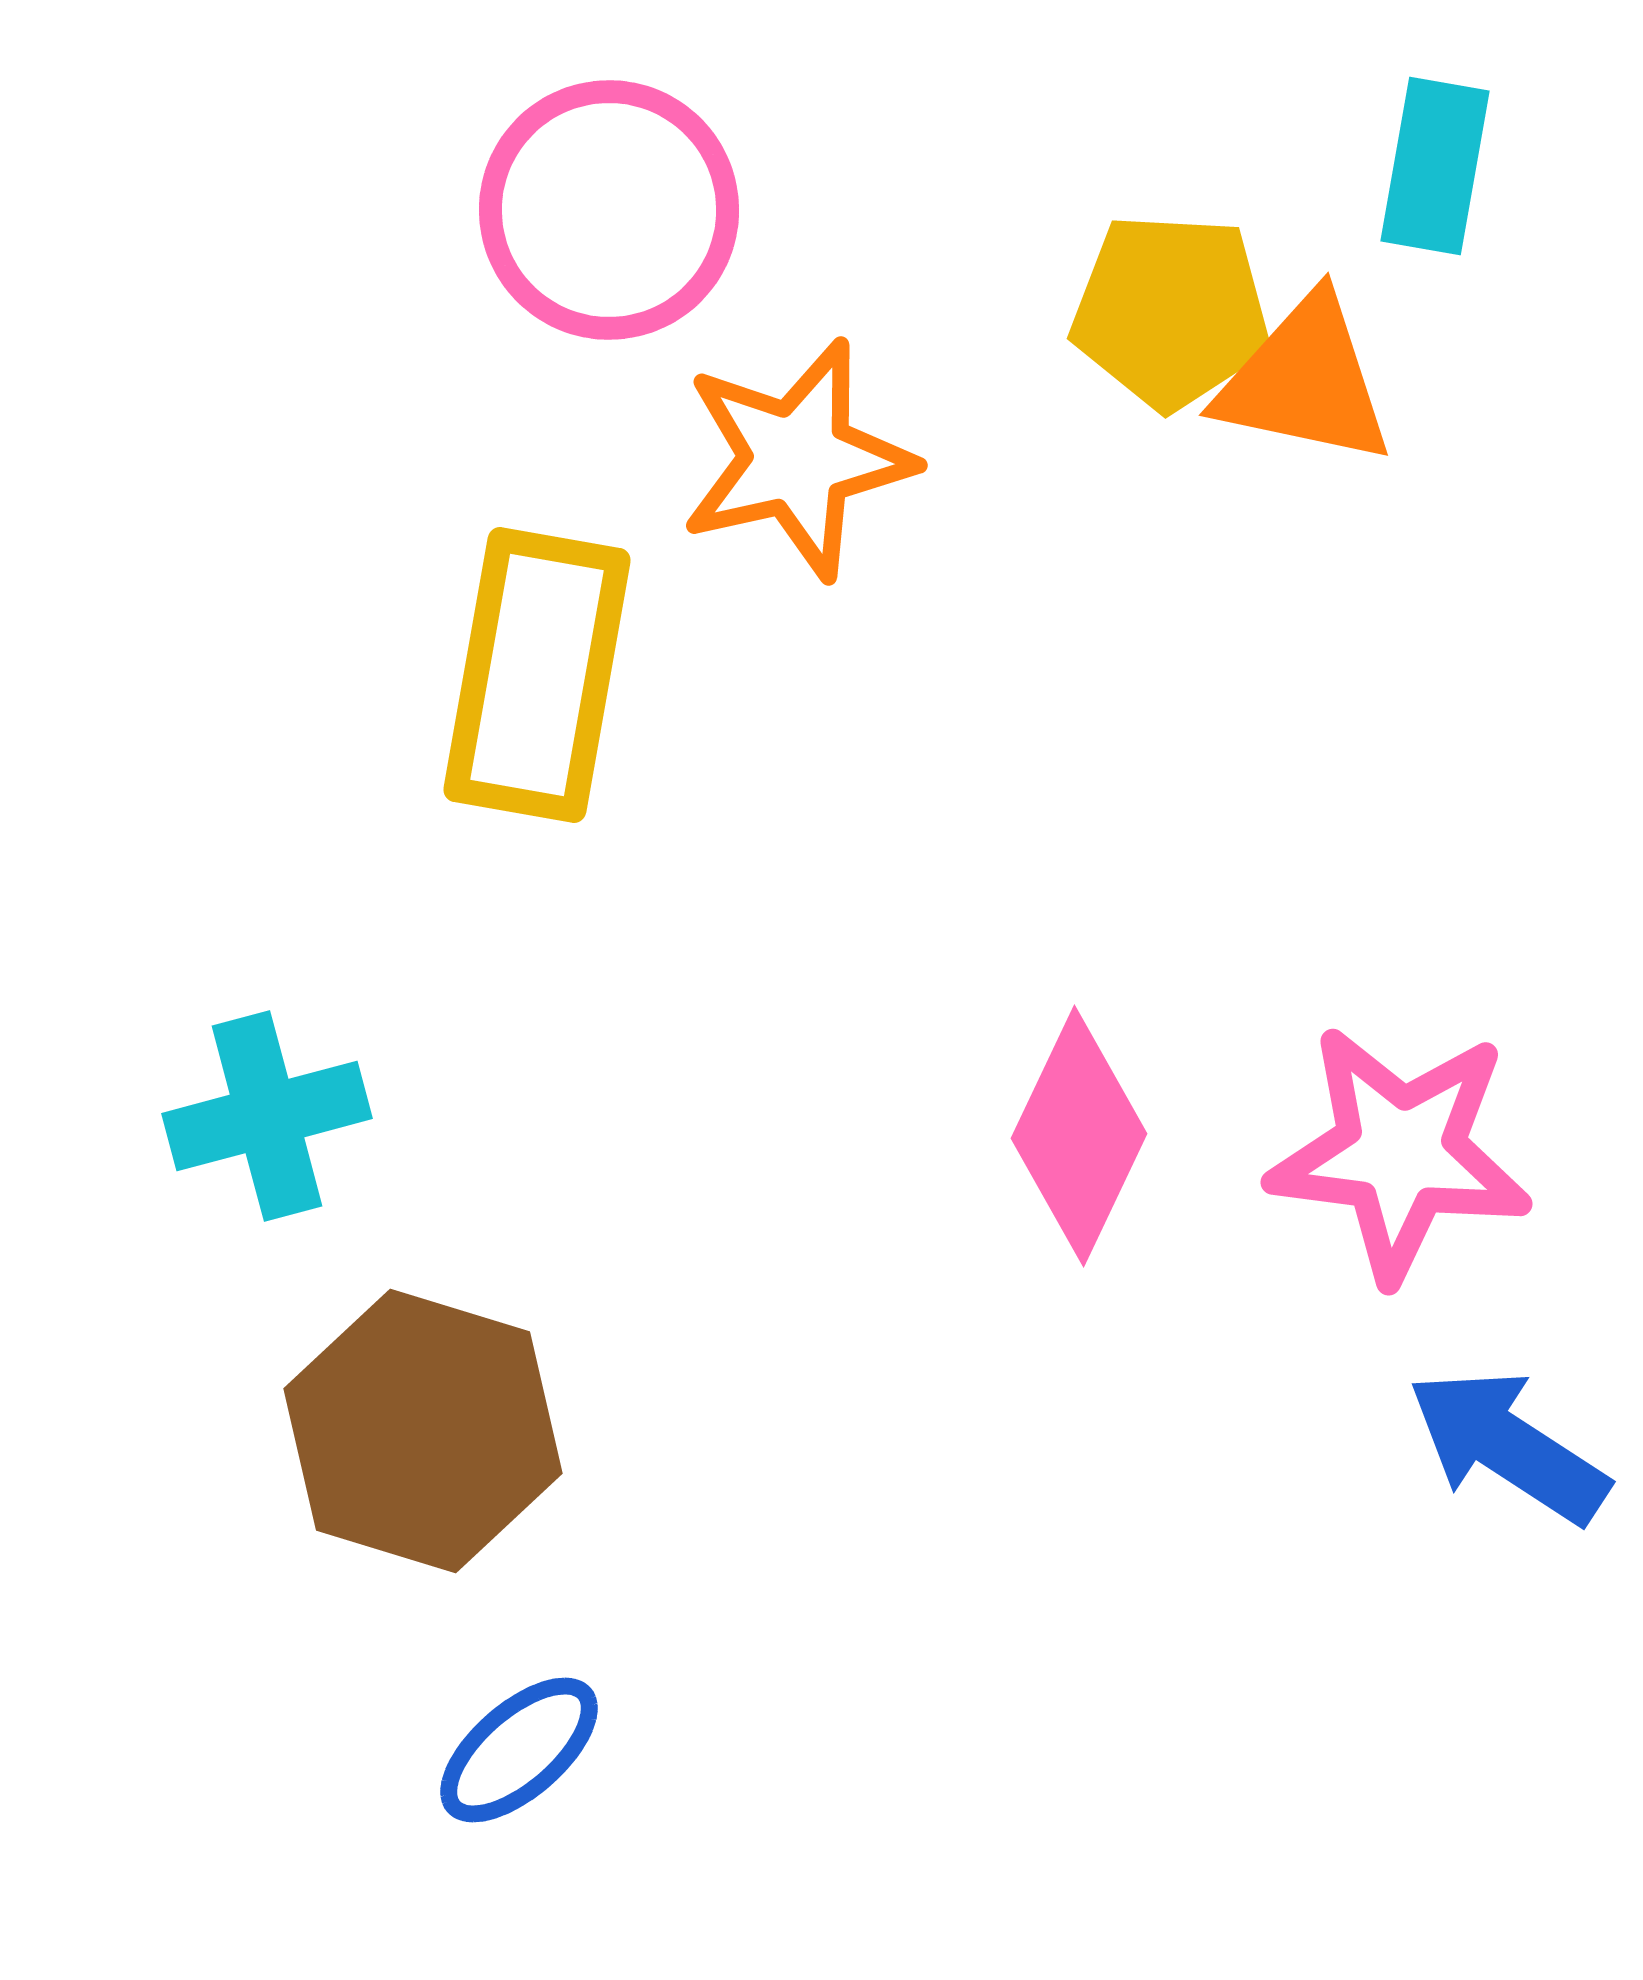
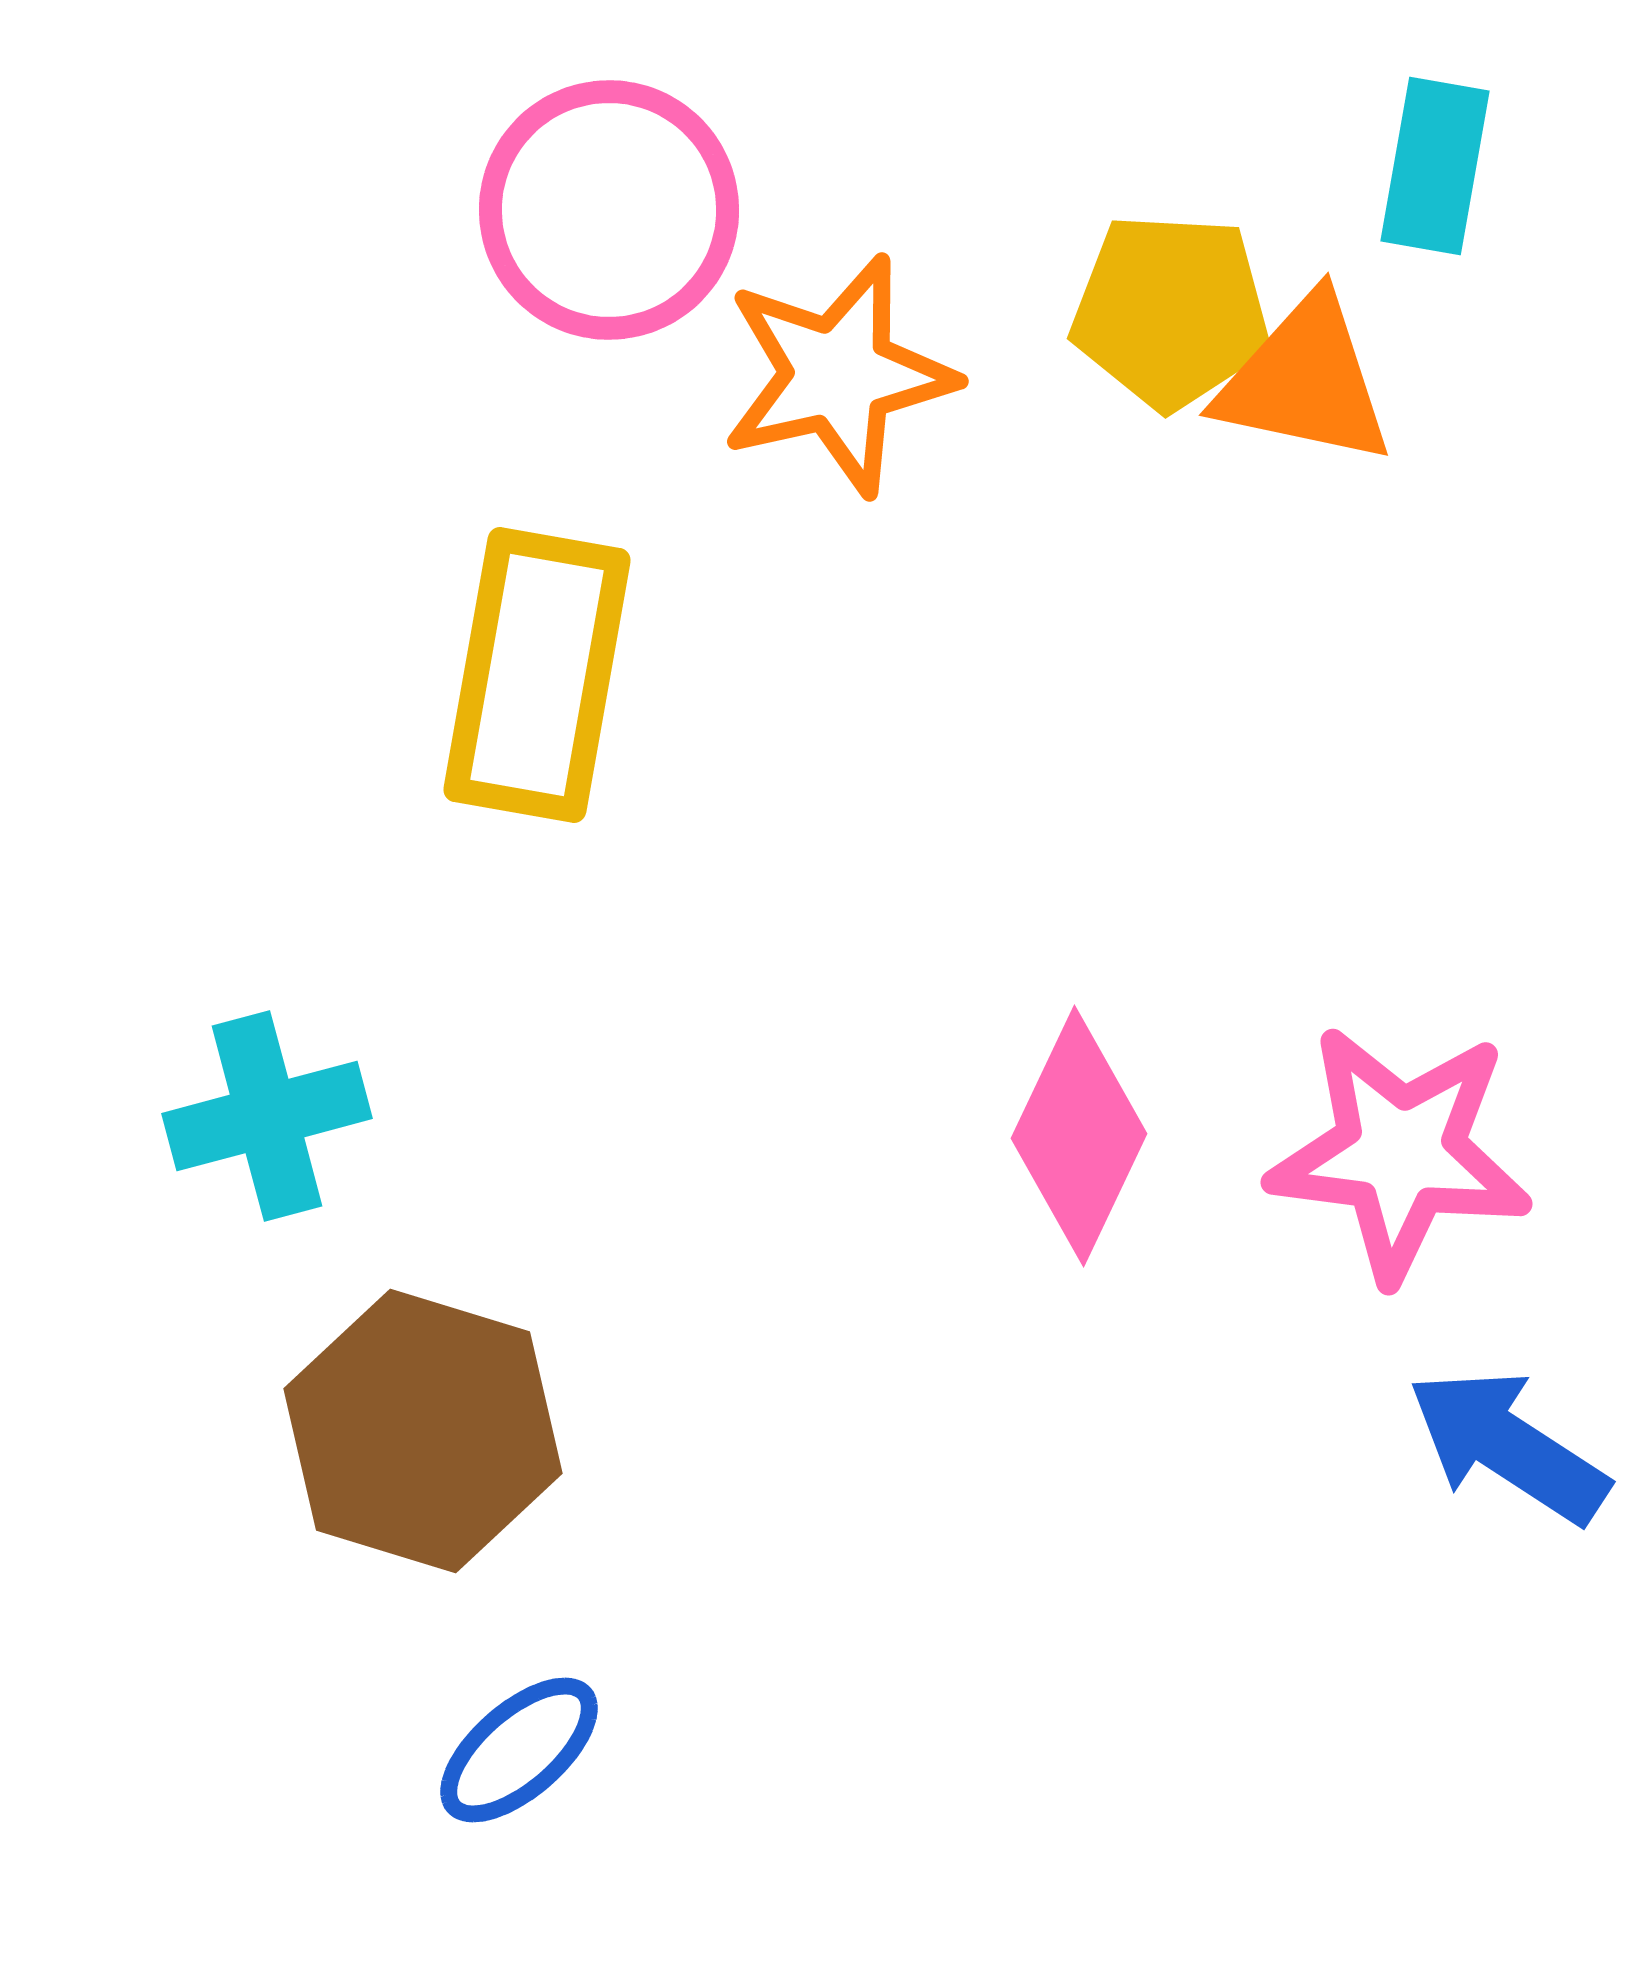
orange star: moved 41 px right, 84 px up
